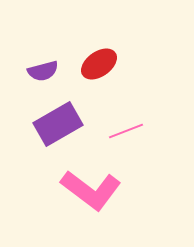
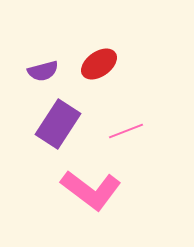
purple rectangle: rotated 27 degrees counterclockwise
